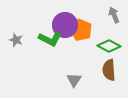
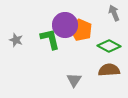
gray arrow: moved 2 px up
green L-shape: rotated 130 degrees counterclockwise
brown semicircle: rotated 90 degrees clockwise
